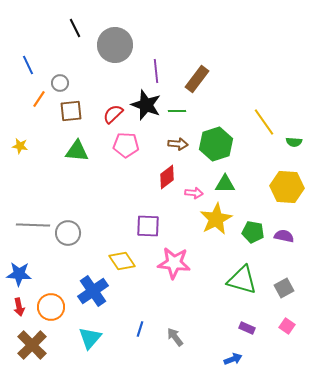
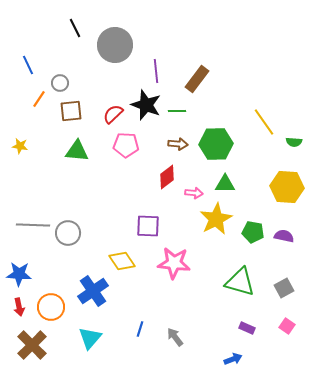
green hexagon at (216, 144): rotated 16 degrees clockwise
green triangle at (242, 280): moved 2 px left, 2 px down
